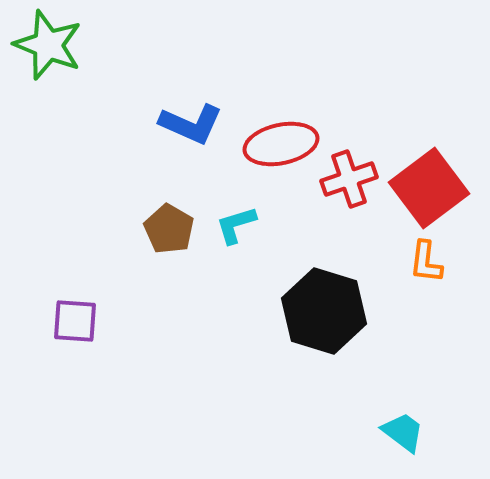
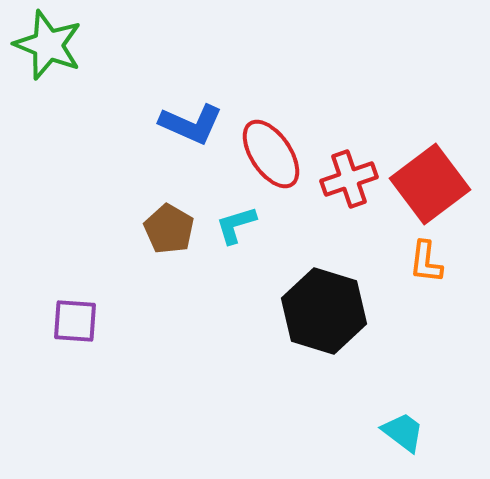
red ellipse: moved 10 px left, 10 px down; rotated 68 degrees clockwise
red square: moved 1 px right, 4 px up
